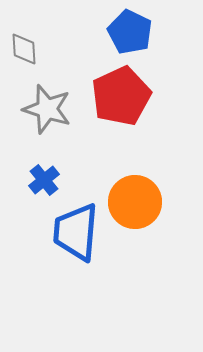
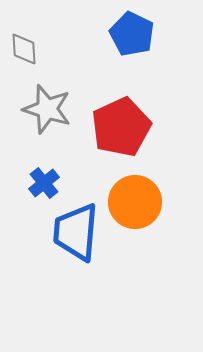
blue pentagon: moved 2 px right, 2 px down
red pentagon: moved 31 px down
blue cross: moved 3 px down
